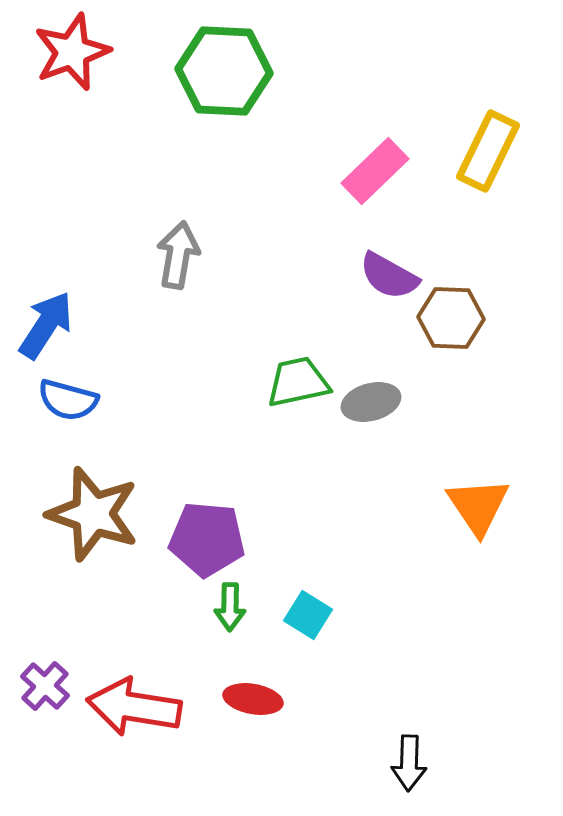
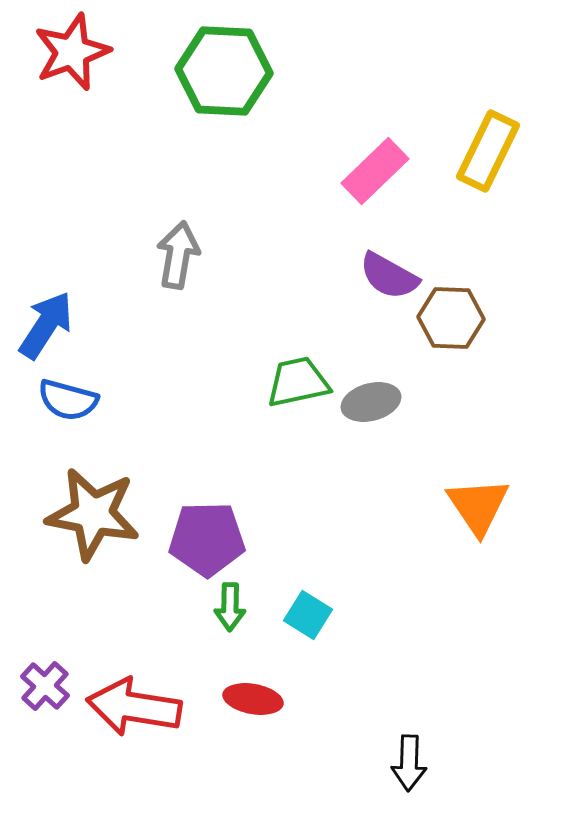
brown star: rotated 8 degrees counterclockwise
purple pentagon: rotated 6 degrees counterclockwise
